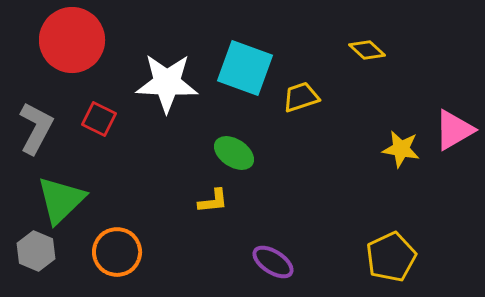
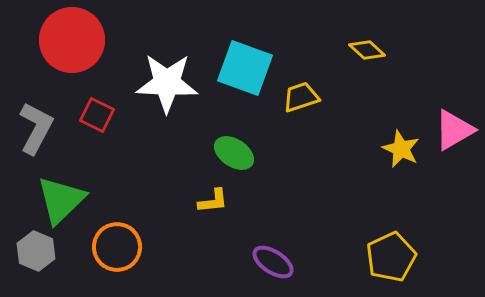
red square: moved 2 px left, 4 px up
yellow star: rotated 15 degrees clockwise
orange circle: moved 5 px up
